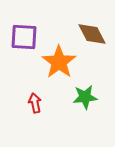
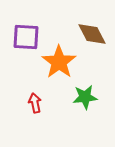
purple square: moved 2 px right
